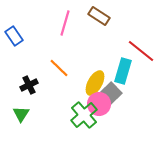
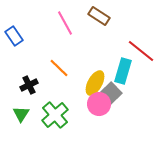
pink line: rotated 45 degrees counterclockwise
green cross: moved 29 px left
